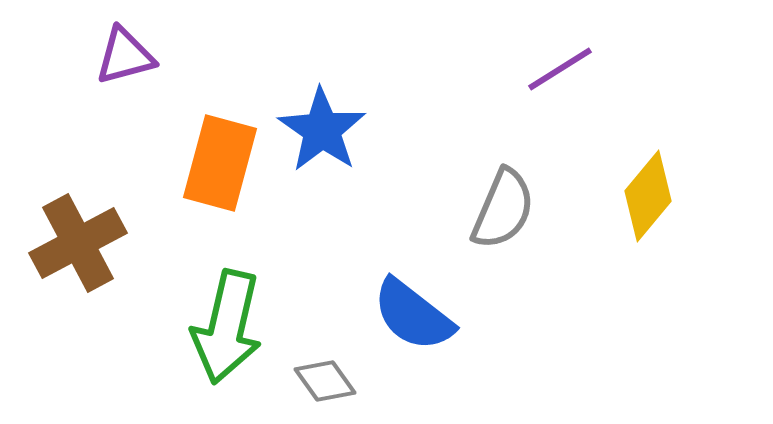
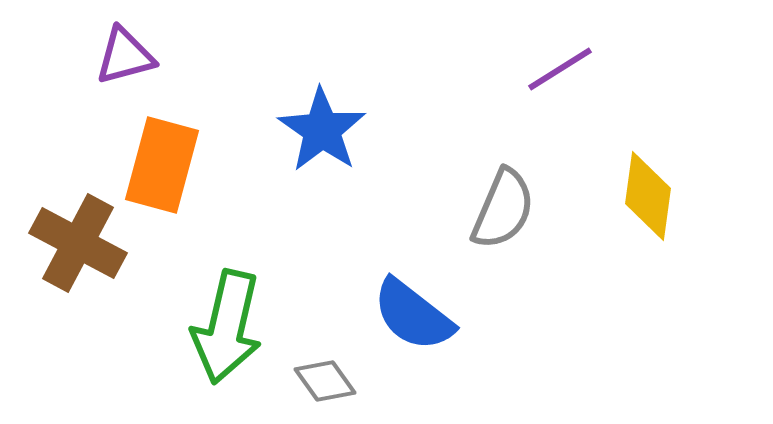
orange rectangle: moved 58 px left, 2 px down
yellow diamond: rotated 32 degrees counterclockwise
brown cross: rotated 34 degrees counterclockwise
